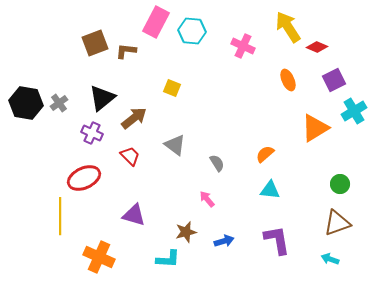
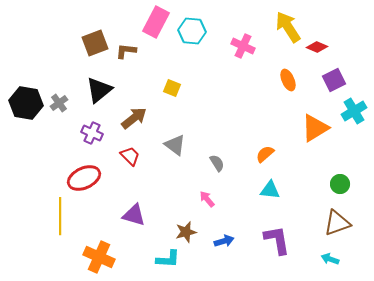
black triangle: moved 3 px left, 8 px up
